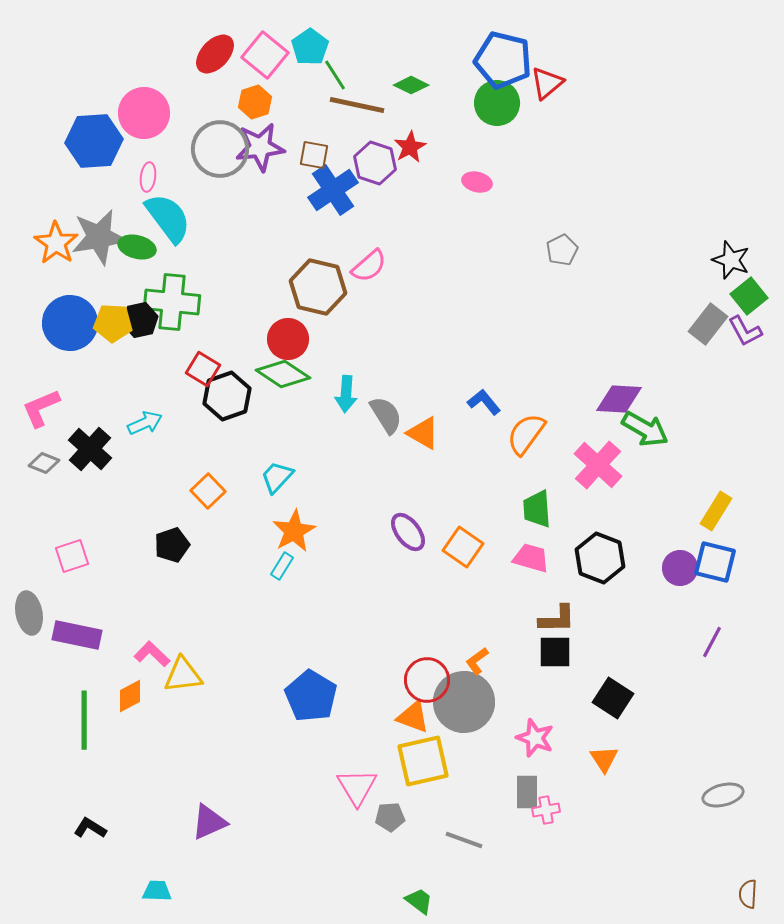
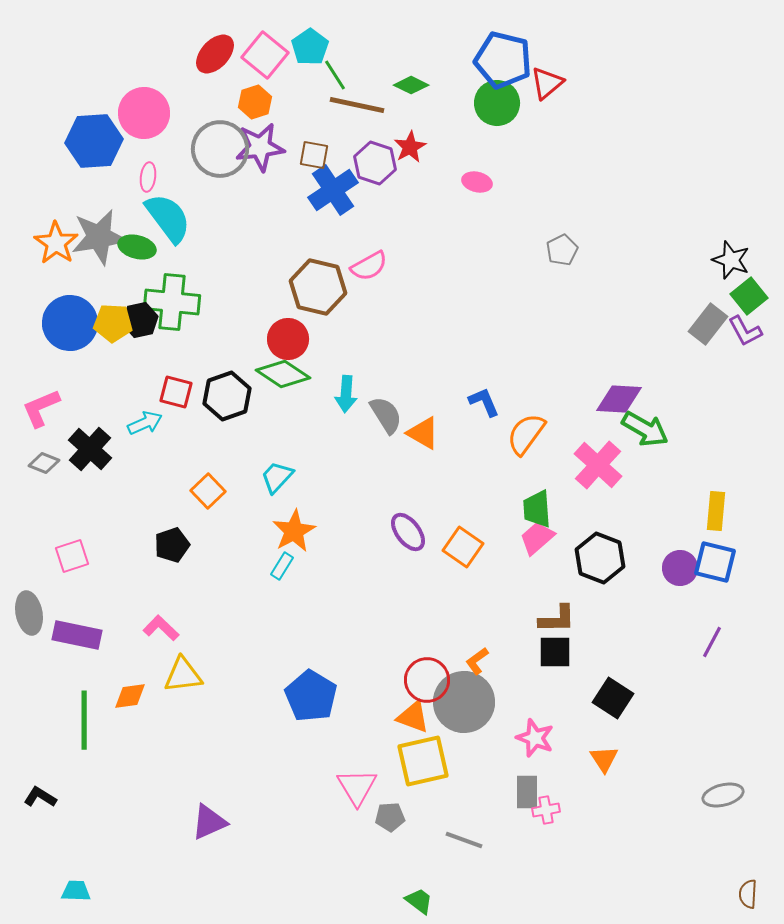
pink semicircle at (369, 266): rotated 12 degrees clockwise
red square at (203, 369): moved 27 px left, 23 px down; rotated 16 degrees counterclockwise
blue L-shape at (484, 402): rotated 16 degrees clockwise
yellow rectangle at (716, 511): rotated 27 degrees counterclockwise
pink trapezoid at (531, 558): moved 6 px right, 20 px up; rotated 57 degrees counterclockwise
pink L-shape at (152, 654): moved 9 px right, 26 px up
orange diamond at (130, 696): rotated 20 degrees clockwise
black L-shape at (90, 828): moved 50 px left, 31 px up
cyan trapezoid at (157, 891): moved 81 px left
